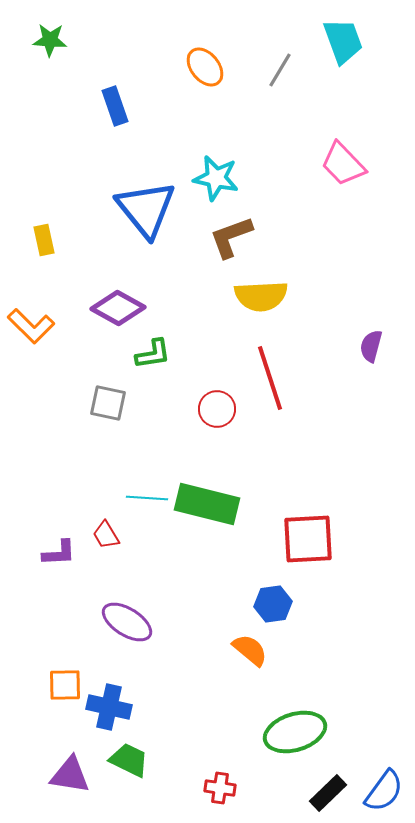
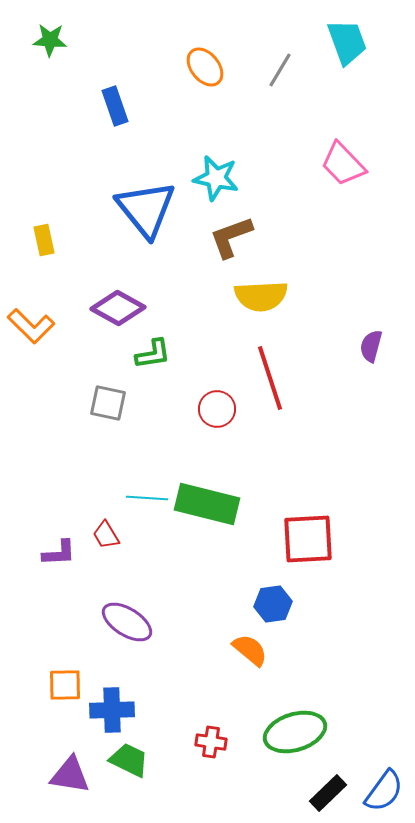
cyan trapezoid: moved 4 px right, 1 px down
blue cross: moved 3 px right, 3 px down; rotated 15 degrees counterclockwise
red cross: moved 9 px left, 46 px up
